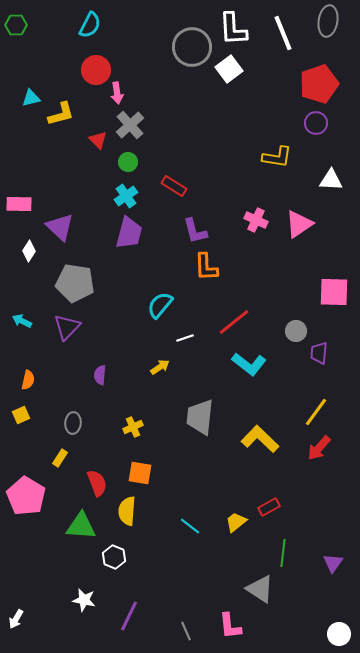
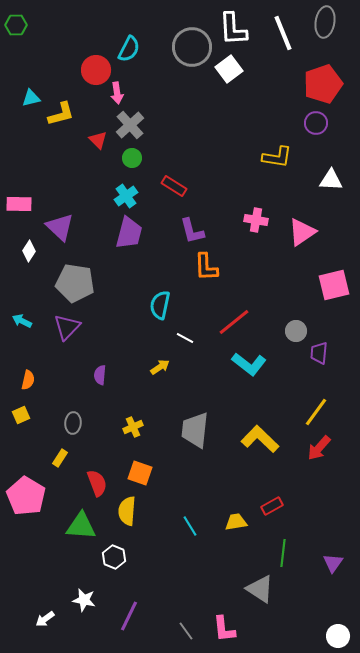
gray ellipse at (328, 21): moved 3 px left, 1 px down
cyan semicircle at (90, 25): moved 39 px right, 24 px down
red pentagon at (319, 84): moved 4 px right
green circle at (128, 162): moved 4 px right, 4 px up
pink cross at (256, 220): rotated 15 degrees counterclockwise
pink triangle at (299, 224): moved 3 px right, 8 px down
purple L-shape at (195, 231): moved 3 px left
pink square at (334, 292): moved 7 px up; rotated 16 degrees counterclockwise
cyan semicircle at (160, 305): rotated 28 degrees counterclockwise
white line at (185, 338): rotated 48 degrees clockwise
gray trapezoid at (200, 417): moved 5 px left, 13 px down
orange square at (140, 473): rotated 10 degrees clockwise
red rectangle at (269, 507): moved 3 px right, 1 px up
yellow trapezoid at (236, 522): rotated 30 degrees clockwise
cyan line at (190, 526): rotated 20 degrees clockwise
white arrow at (16, 619): moved 29 px right; rotated 24 degrees clockwise
pink L-shape at (230, 626): moved 6 px left, 3 px down
gray line at (186, 631): rotated 12 degrees counterclockwise
white circle at (339, 634): moved 1 px left, 2 px down
